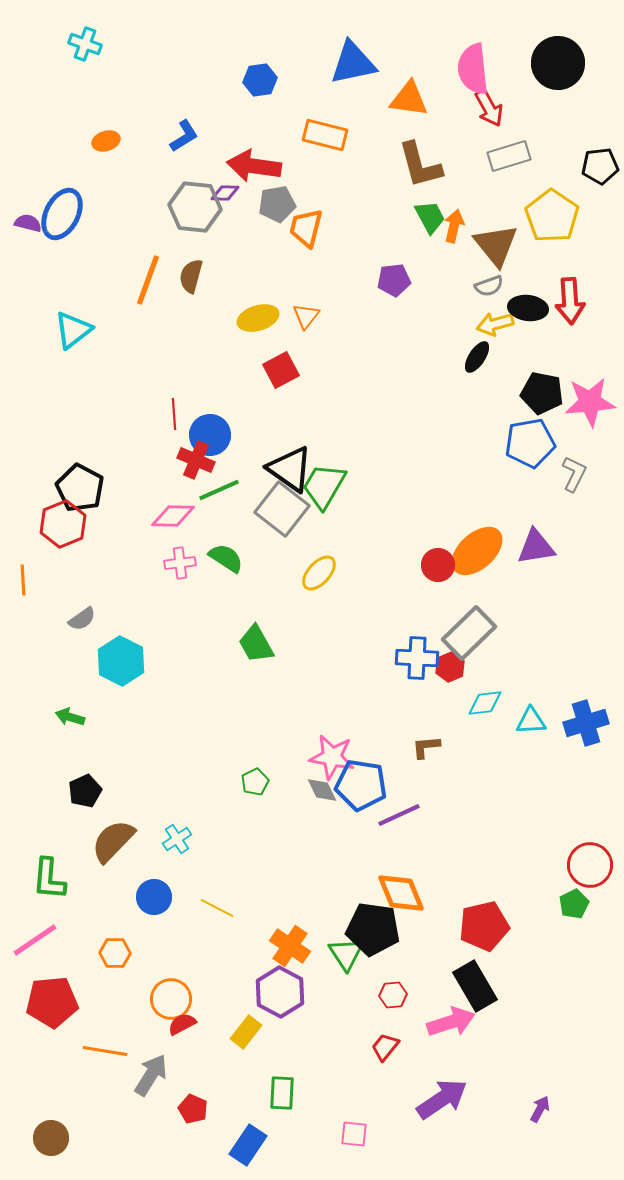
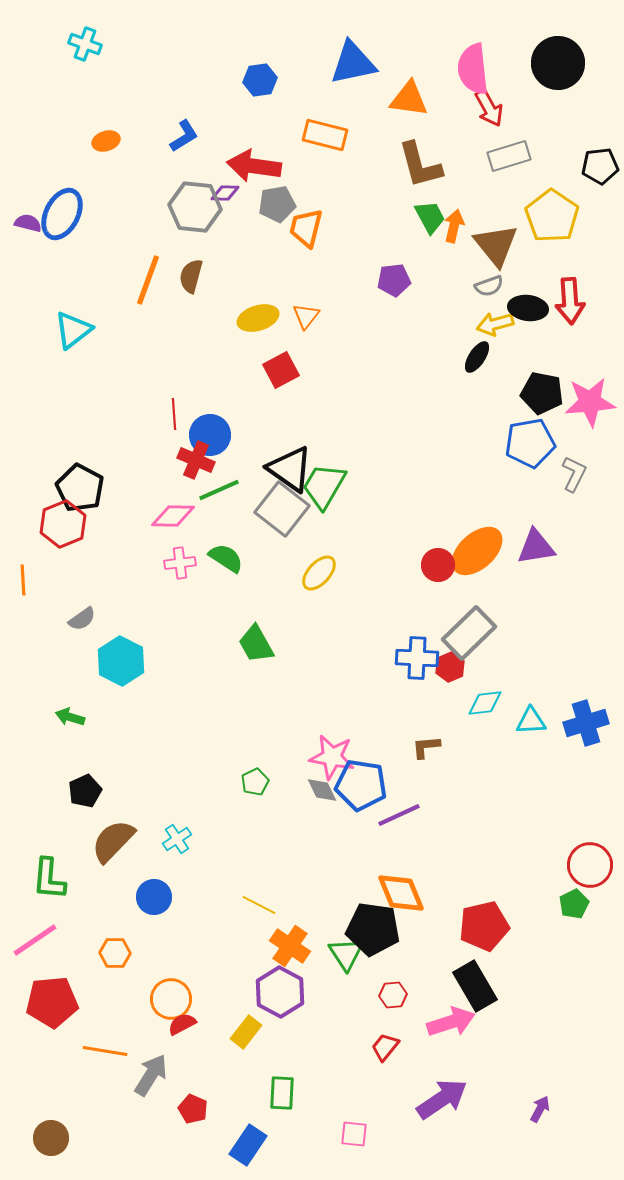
yellow line at (217, 908): moved 42 px right, 3 px up
